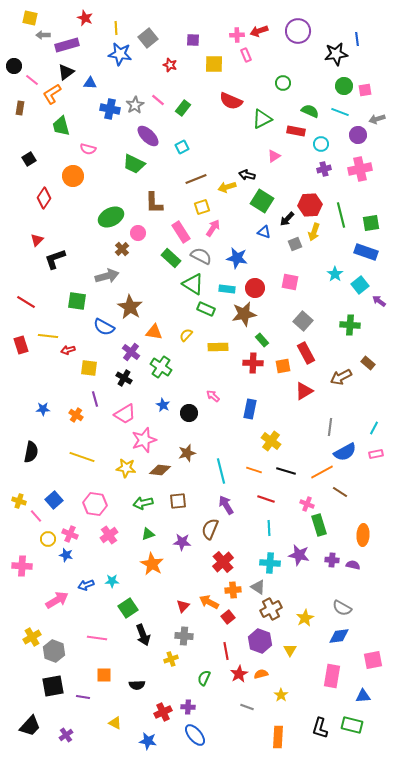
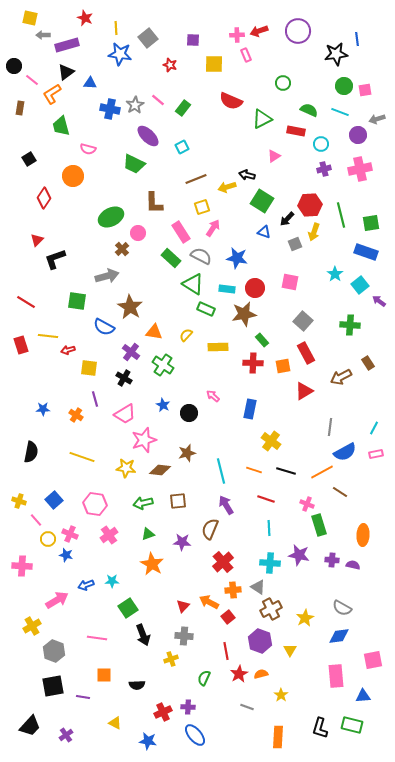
green semicircle at (310, 111): moved 1 px left, 1 px up
brown rectangle at (368, 363): rotated 16 degrees clockwise
green cross at (161, 367): moved 2 px right, 2 px up
pink line at (36, 516): moved 4 px down
yellow cross at (32, 637): moved 11 px up
pink rectangle at (332, 676): moved 4 px right; rotated 15 degrees counterclockwise
